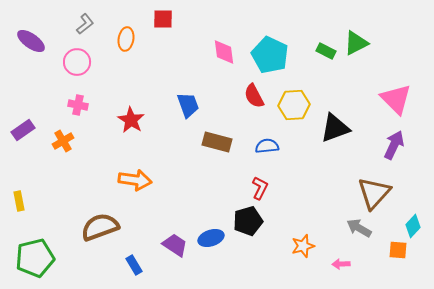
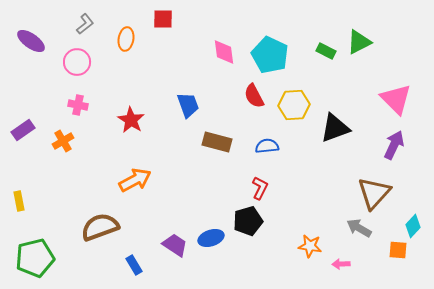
green triangle: moved 3 px right, 1 px up
orange arrow: rotated 36 degrees counterclockwise
orange star: moved 7 px right; rotated 25 degrees clockwise
